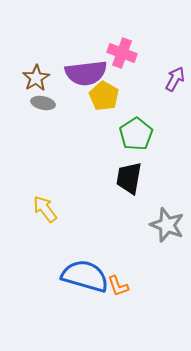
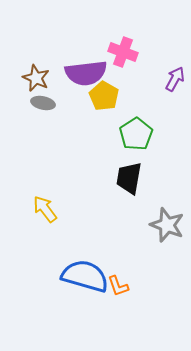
pink cross: moved 1 px right, 1 px up
brown star: rotated 16 degrees counterclockwise
